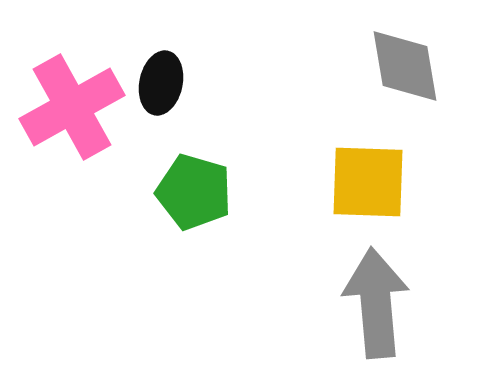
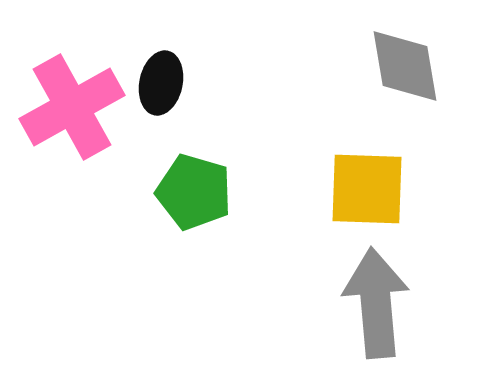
yellow square: moved 1 px left, 7 px down
